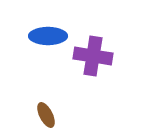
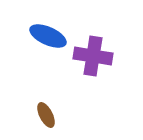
blue ellipse: rotated 24 degrees clockwise
